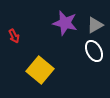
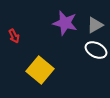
white ellipse: moved 2 px right, 1 px up; rotated 35 degrees counterclockwise
